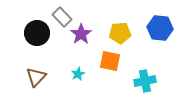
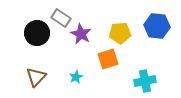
gray rectangle: moved 1 px left, 1 px down; rotated 12 degrees counterclockwise
blue hexagon: moved 3 px left, 2 px up
purple star: rotated 10 degrees counterclockwise
orange square: moved 2 px left, 2 px up; rotated 30 degrees counterclockwise
cyan star: moved 2 px left, 3 px down
